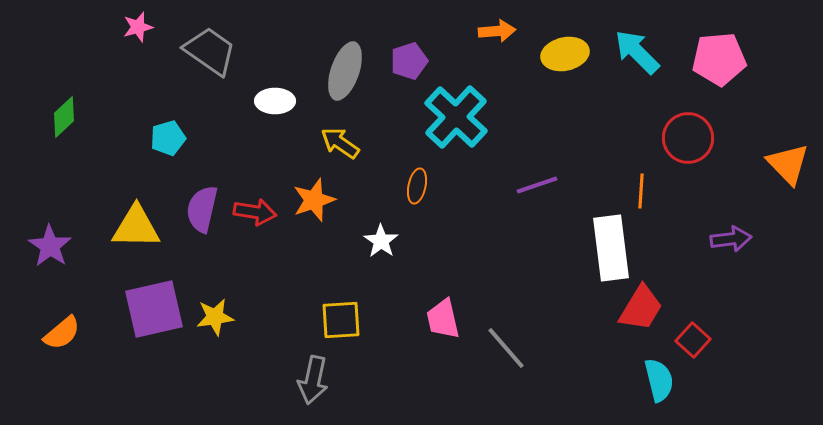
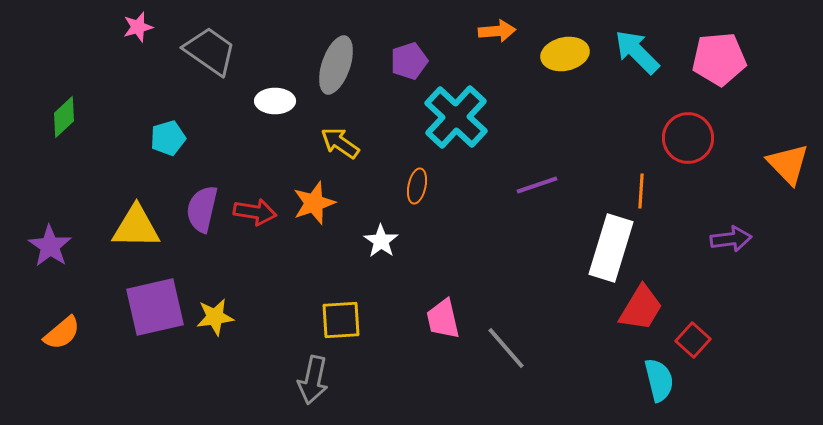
gray ellipse: moved 9 px left, 6 px up
orange star: moved 3 px down
white rectangle: rotated 24 degrees clockwise
purple square: moved 1 px right, 2 px up
